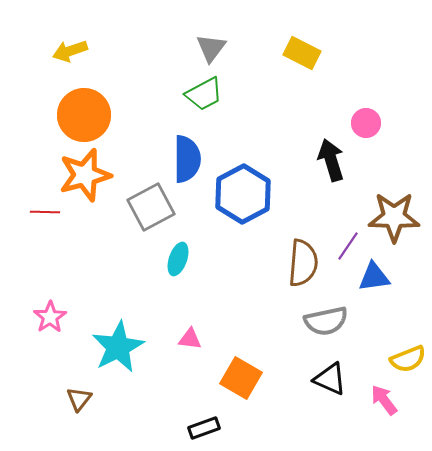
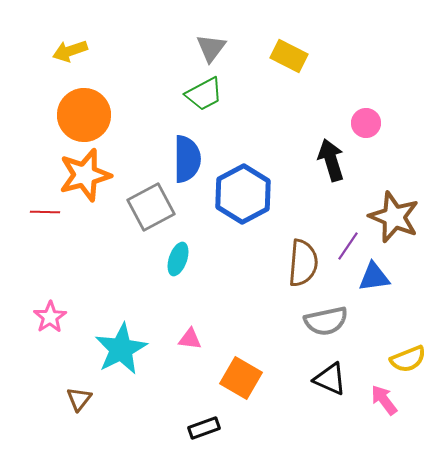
yellow rectangle: moved 13 px left, 3 px down
brown star: rotated 21 degrees clockwise
cyan star: moved 3 px right, 2 px down
